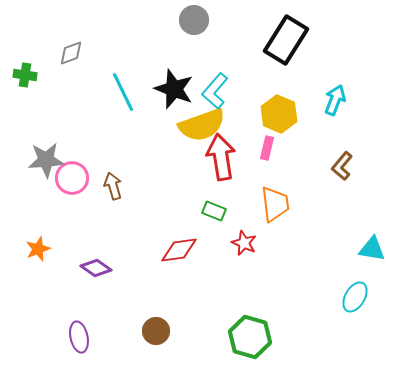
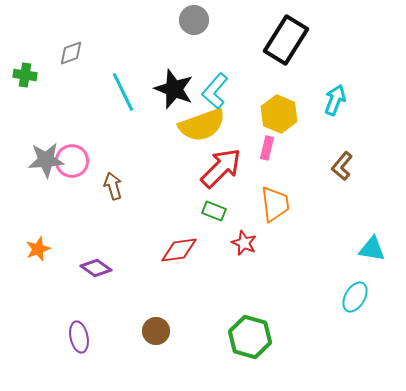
red arrow: moved 11 px down; rotated 54 degrees clockwise
pink circle: moved 17 px up
